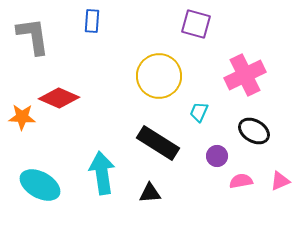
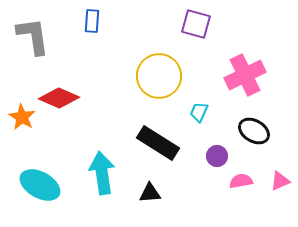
orange star: rotated 28 degrees clockwise
